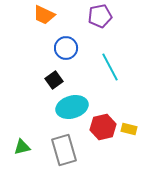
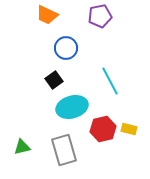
orange trapezoid: moved 3 px right
cyan line: moved 14 px down
red hexagon: moved 2 px down
